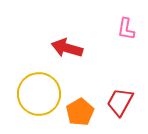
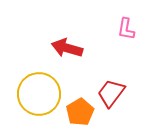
red trapezoid: moved 9 px left, 9 px up; rotated 8 degrees clockwise
